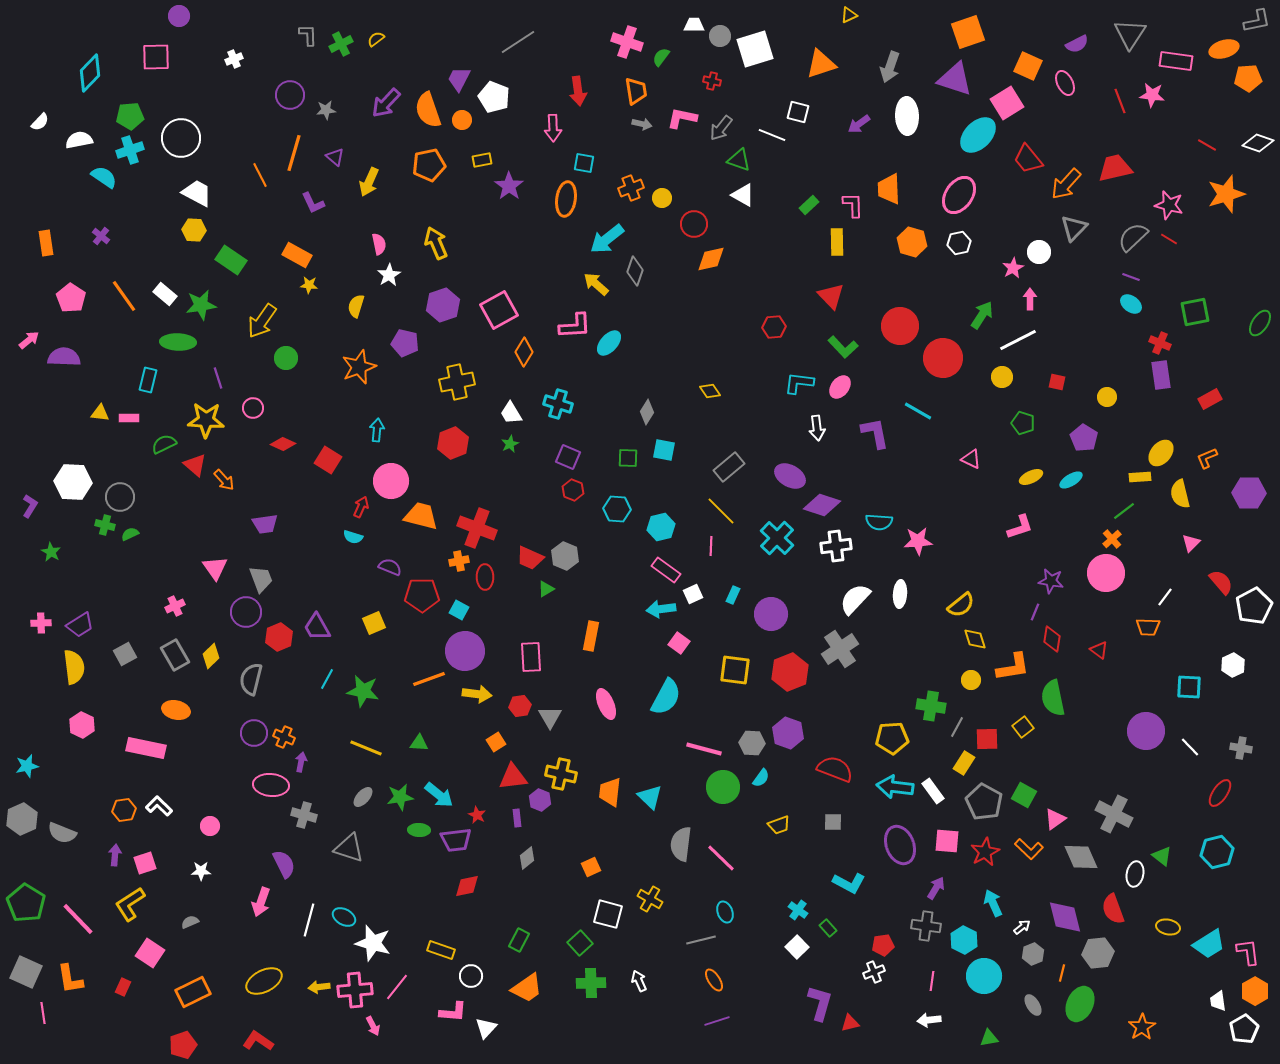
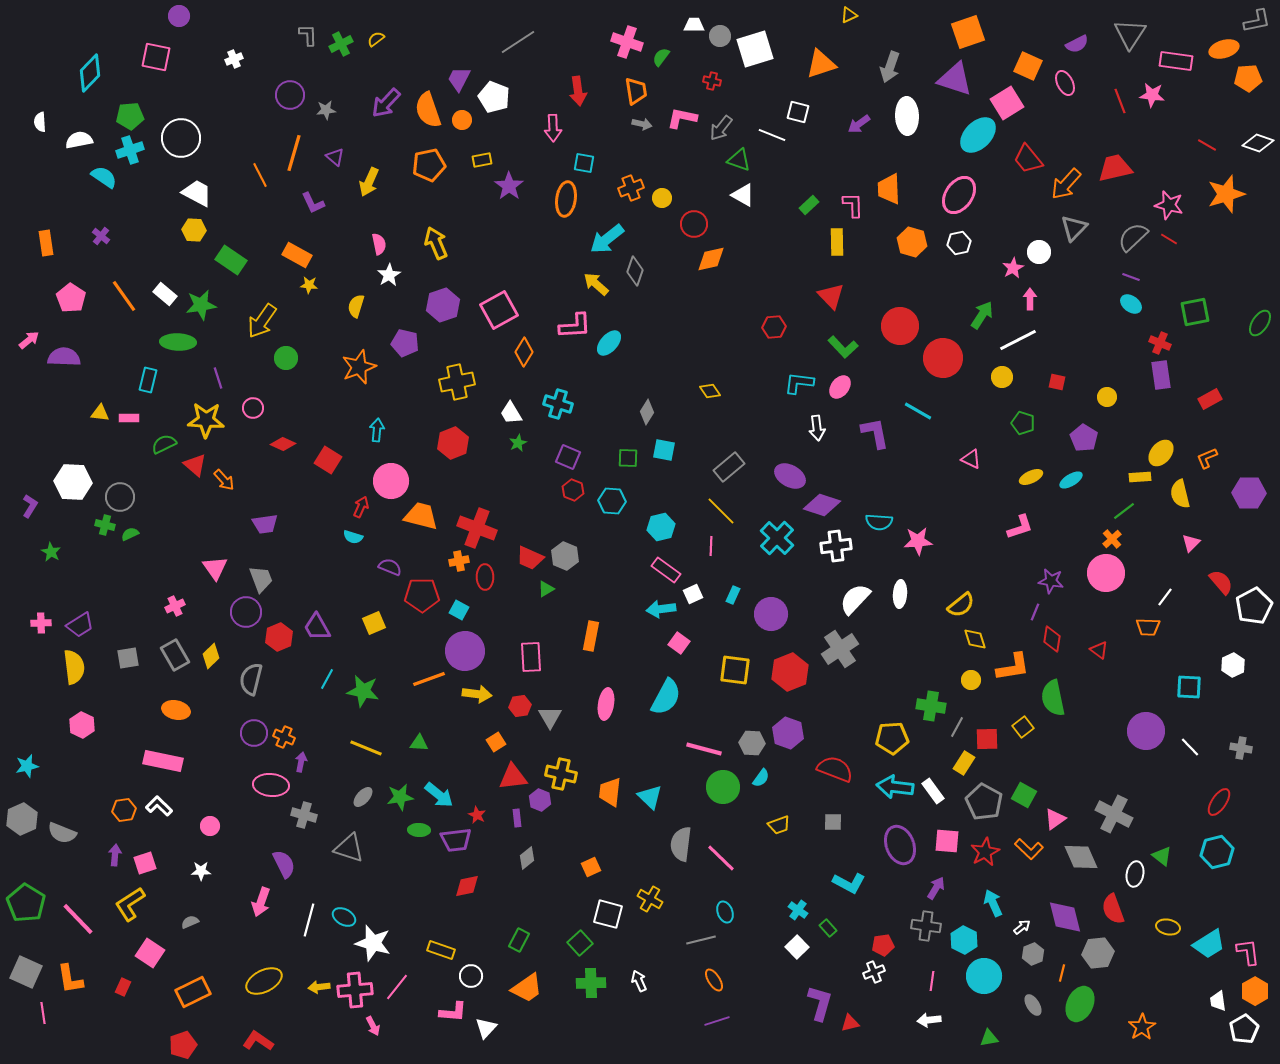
pink square at (156, 57): rotated 12 degrees clockwise
white semicircle at (40, 122): rotated 132 degrees clockwise
green star at (510, 444): moved 8 px right, 1 px up
cyan hexagon at (617, 509): moved 5 px left, 8 px up
gray square at (125, 654): moved 3 px right, 4 px down; rotated 20 degrees clockwise
pink ellipse at (606, 704): rotated 32 degrees clockwise
pink rectangle at (146, 748): moved 17 px right, 13 px down
red ellipse at (1220, 793): moved 1 px left, 9 px down
